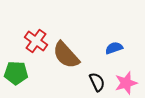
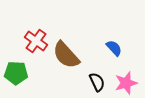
blue semicircle: rotated 66 degrees clockwise
